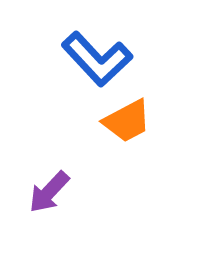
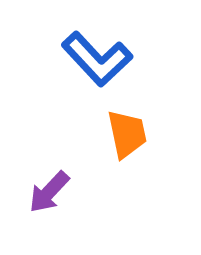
orange trapezoid: moved 13 px down; rotated 74 degrees counterclockwise
